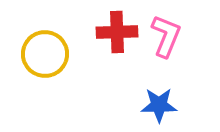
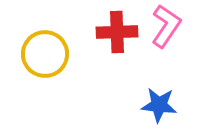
pink L-shape: moved 10 px up; rotated 12 degrees clockwise
blue star: rotated 6 degrees clockwise
